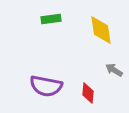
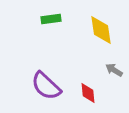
purple semicircle: rotated 32 degrees clockwise
red diamond: rotated 10 degrees counterclockwise
